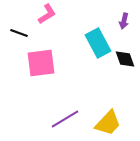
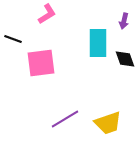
black line: moved 6 px left, 6 px down
cyan rectangle: rotated 28 degrees clockwise
yellow trapezoid: rotated 28 degrees clockwise
